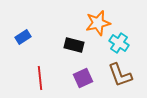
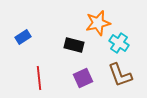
red line: moved 1 px left
